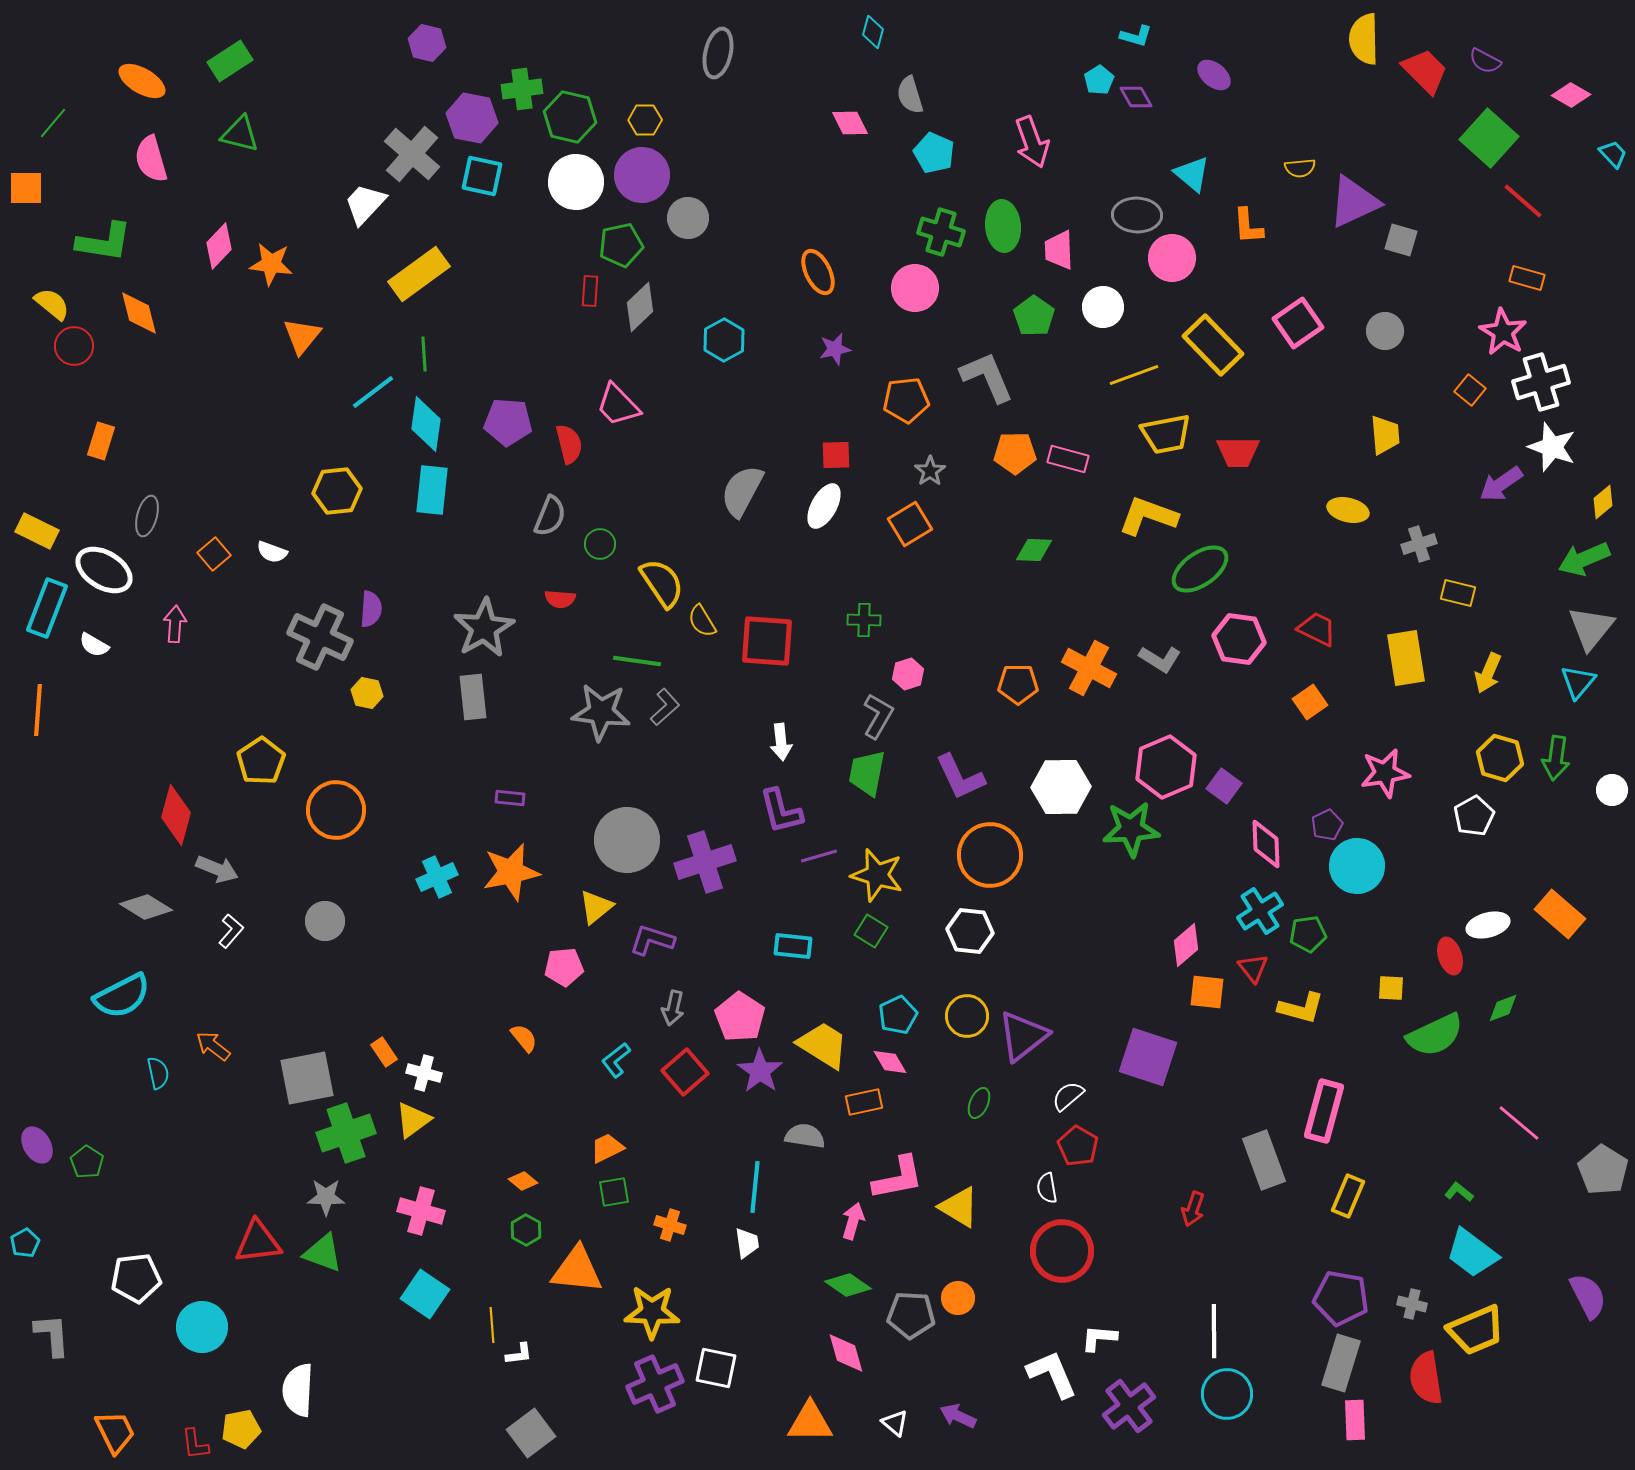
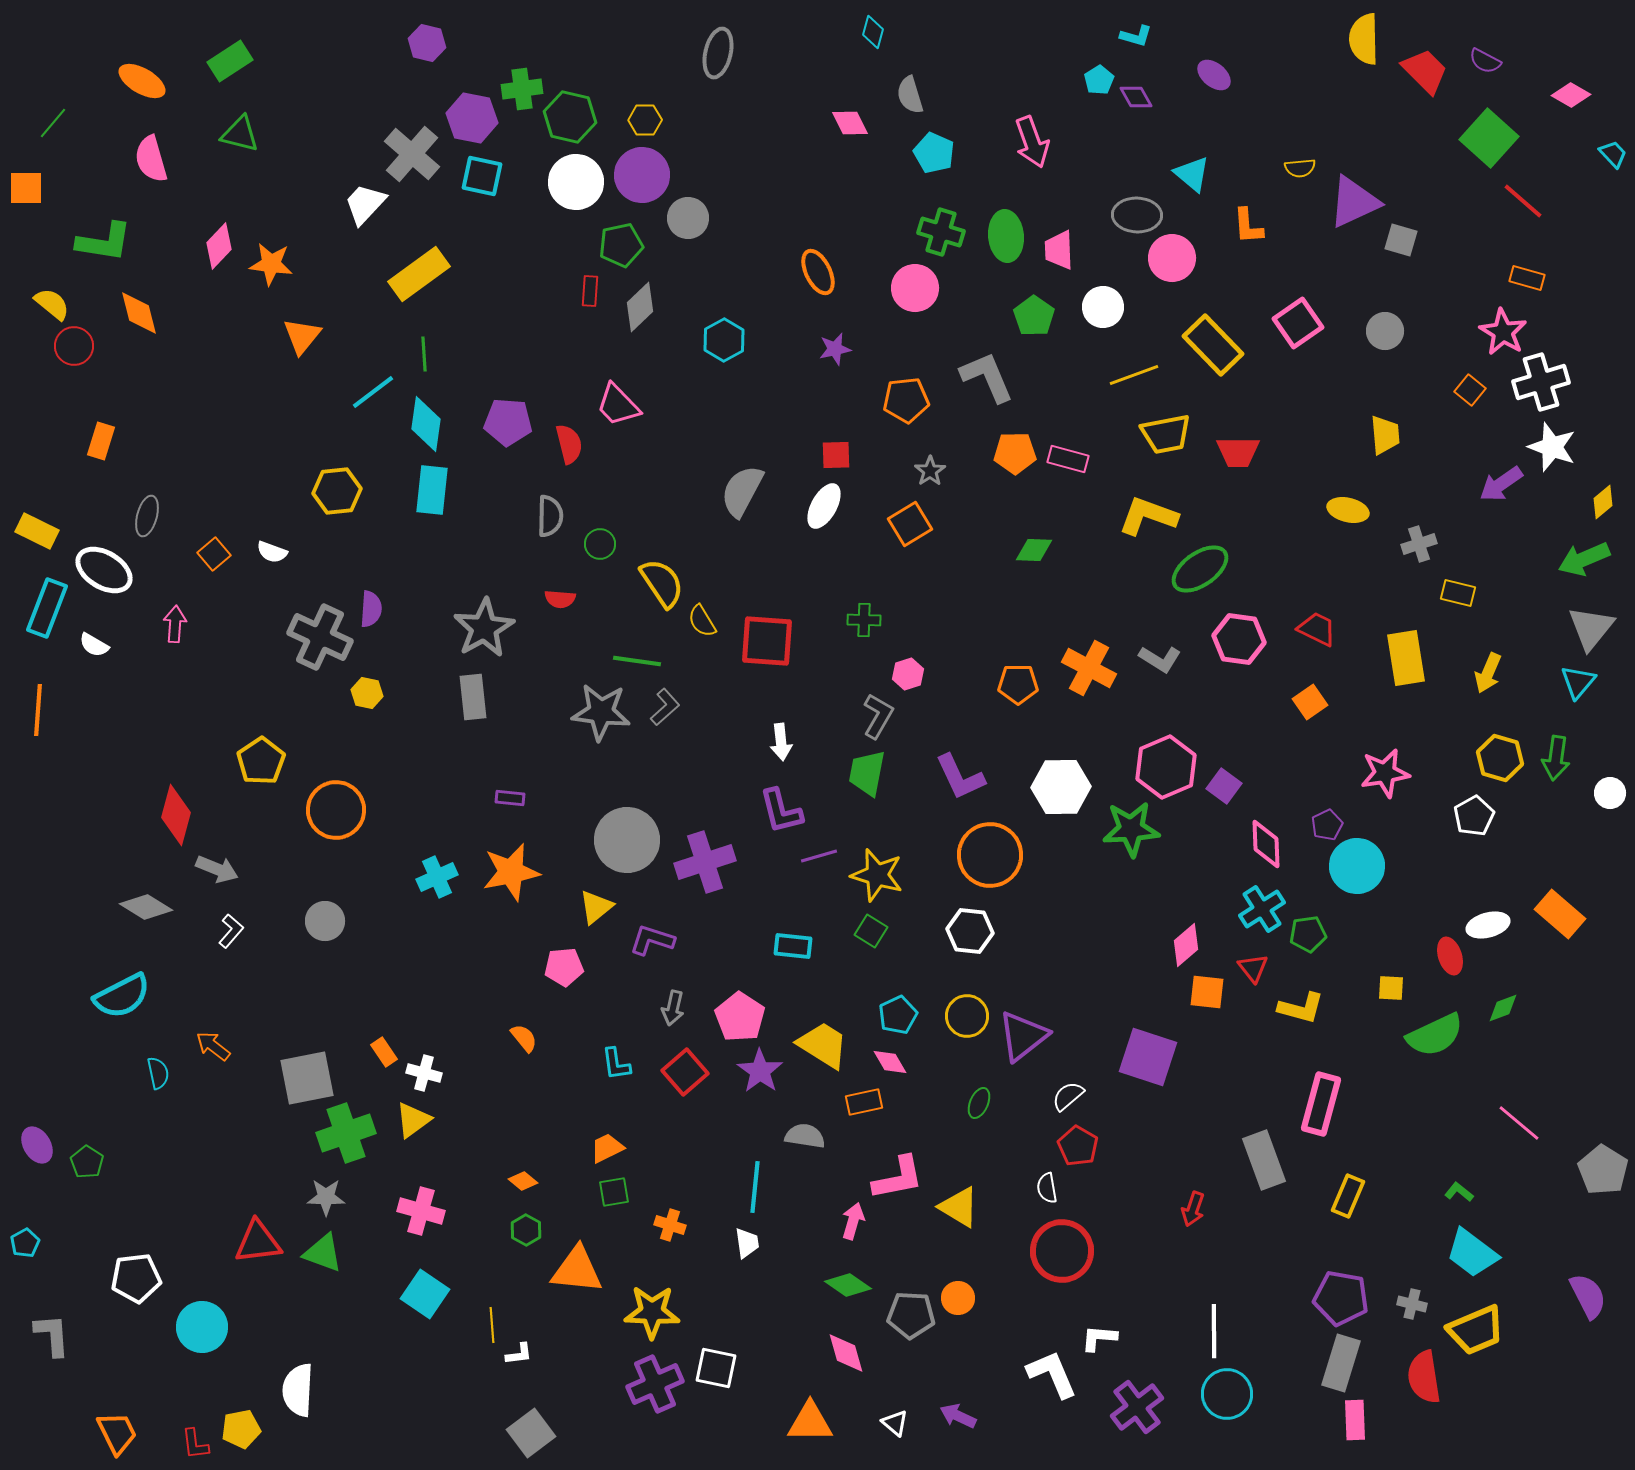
green ellipse at (1003, 226): moved 3 px right, 10 px down
gray semicircle at (550, 516): rotated 21 degrees counterclockwise
white circle at (1612, 790): moved 2 px left, 3 px down
cyan cross at (1260, 911): moved 2 px right, 2 px up
cyan L-shape at (616, 1060): moved 4 px down; rotated 60 degrees counterclockwise
pink rectangle at (1324, 1111): moved 3 px left, 7 px up
red semicircle at (1426, 1378): moved 2 px left, 1 px up
purple cross at (1129, 1406): moved 8 px right, 1 px down
orange trapezoid at (115, 1432): moved 2 px right, 1 px down
